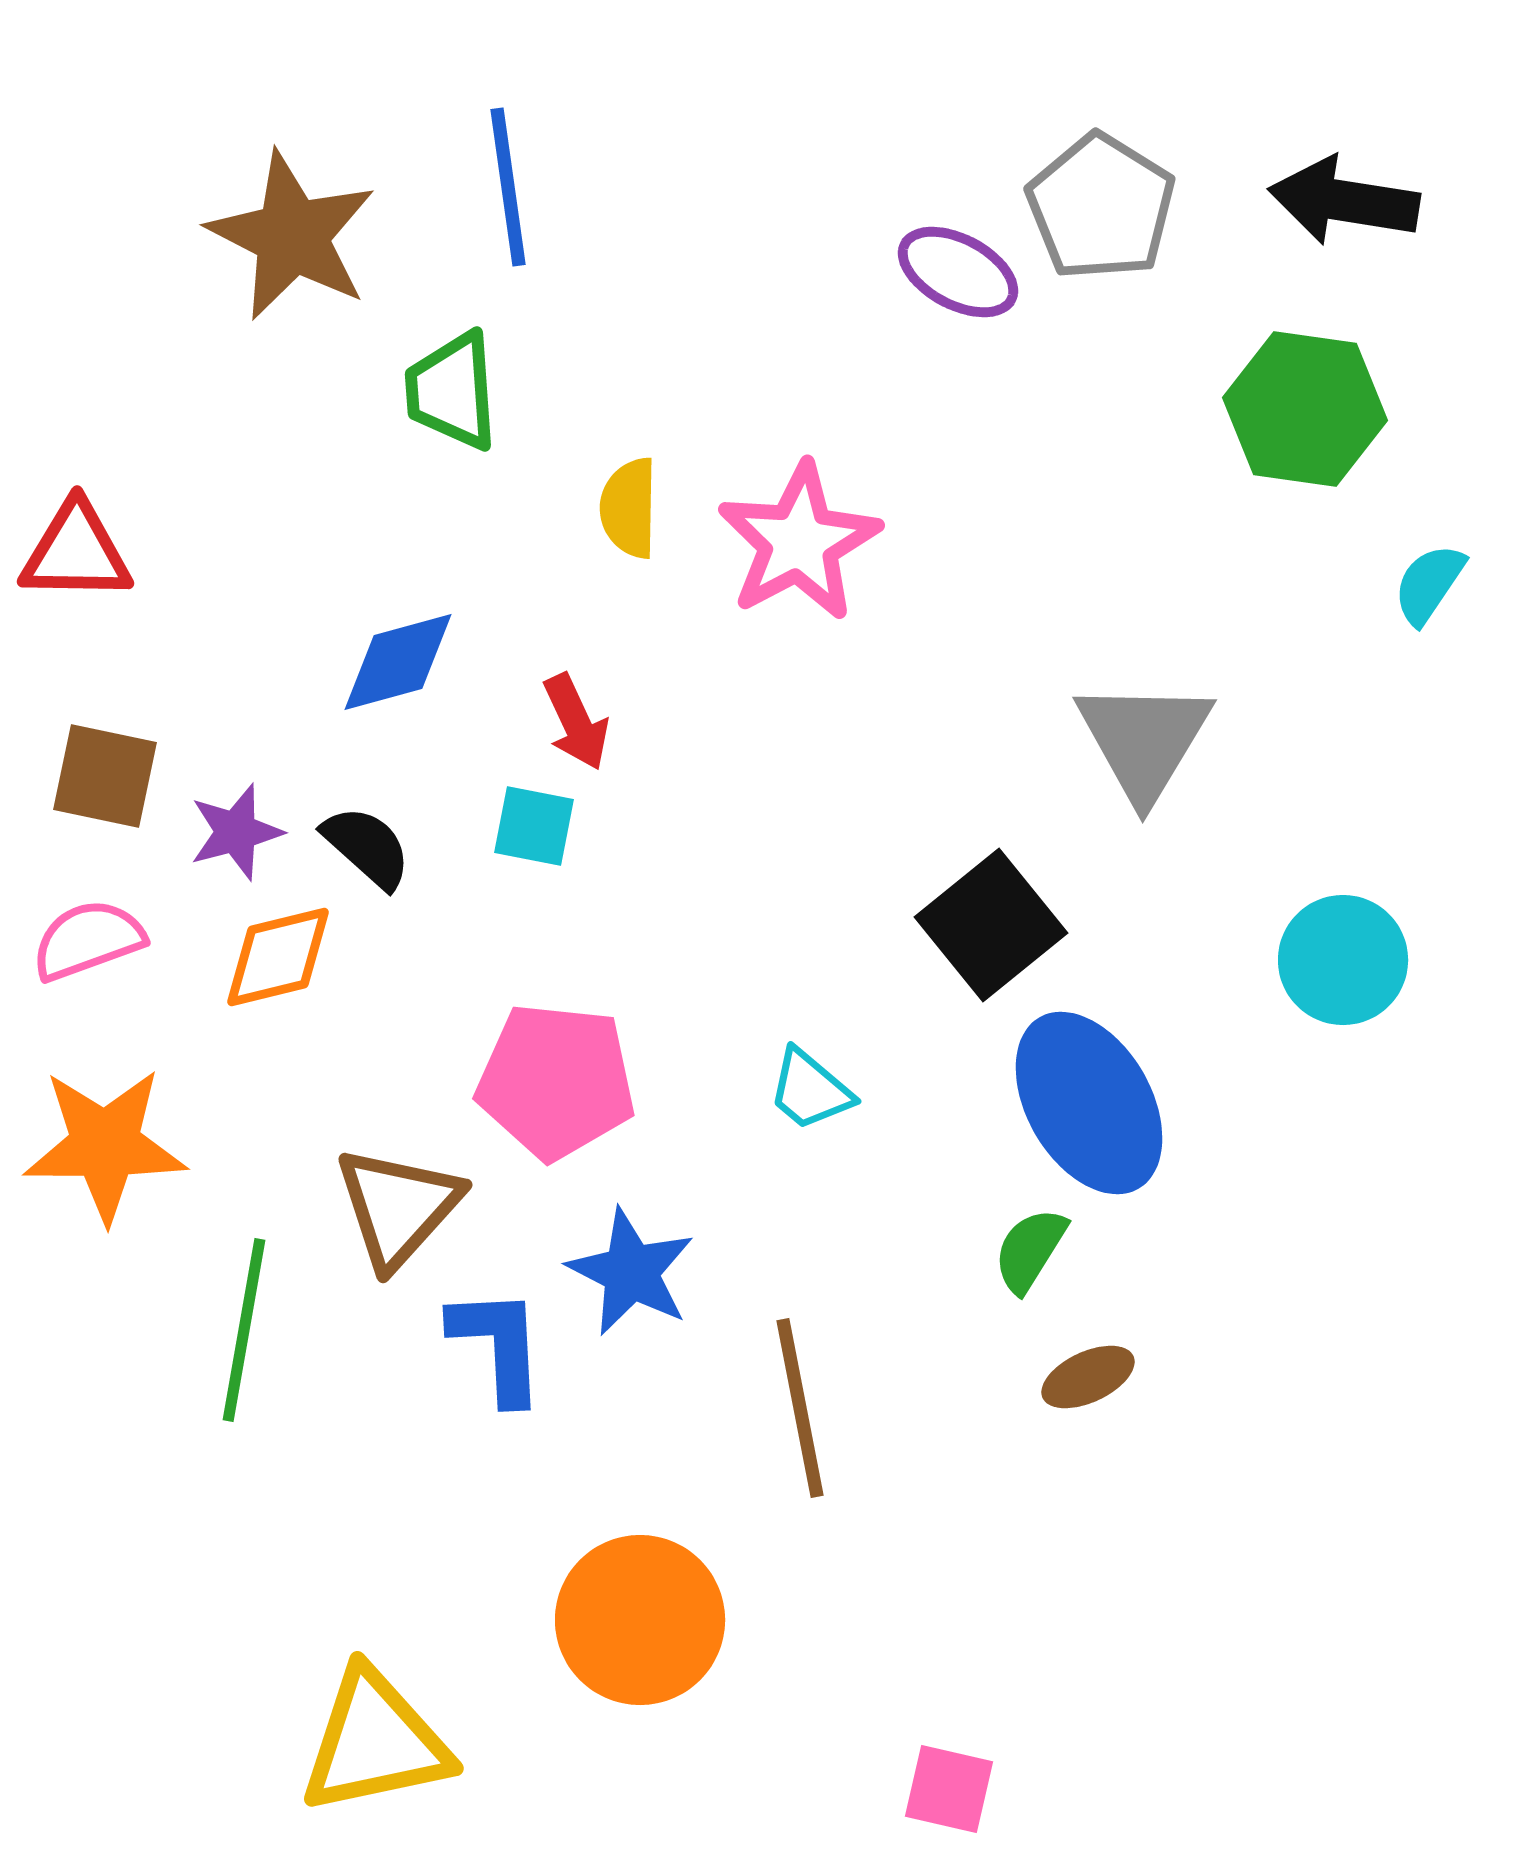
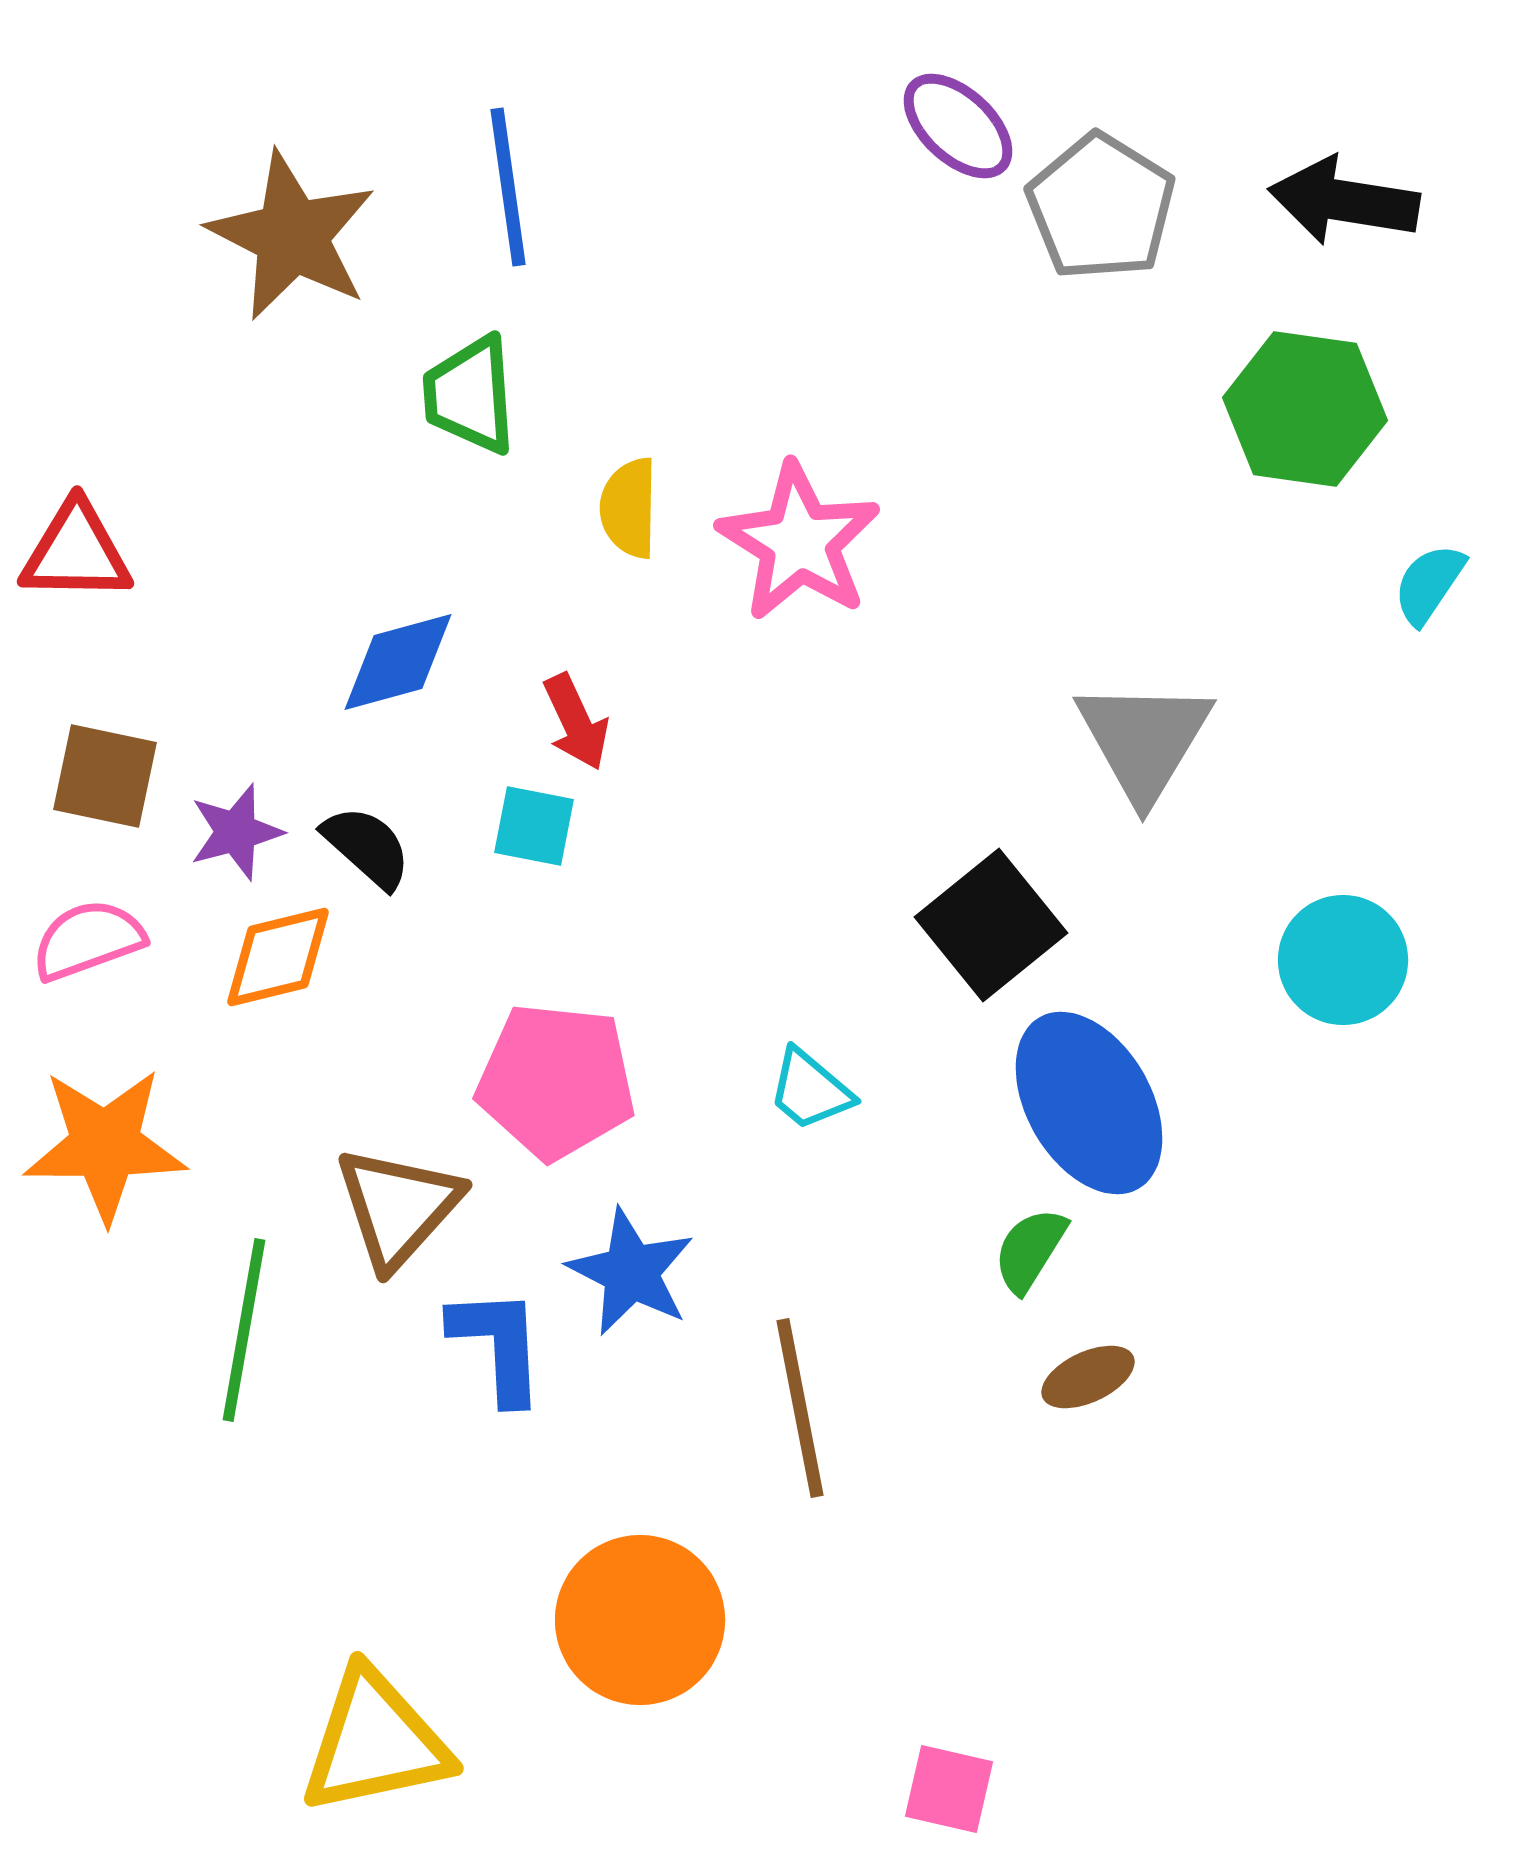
purple ellipse: moved 146 px up; rotated 15 degrees clockwise
green trapezoid: moved 18 px right, 4 px down
pink star: rotated 12 degrees counterclockwise
